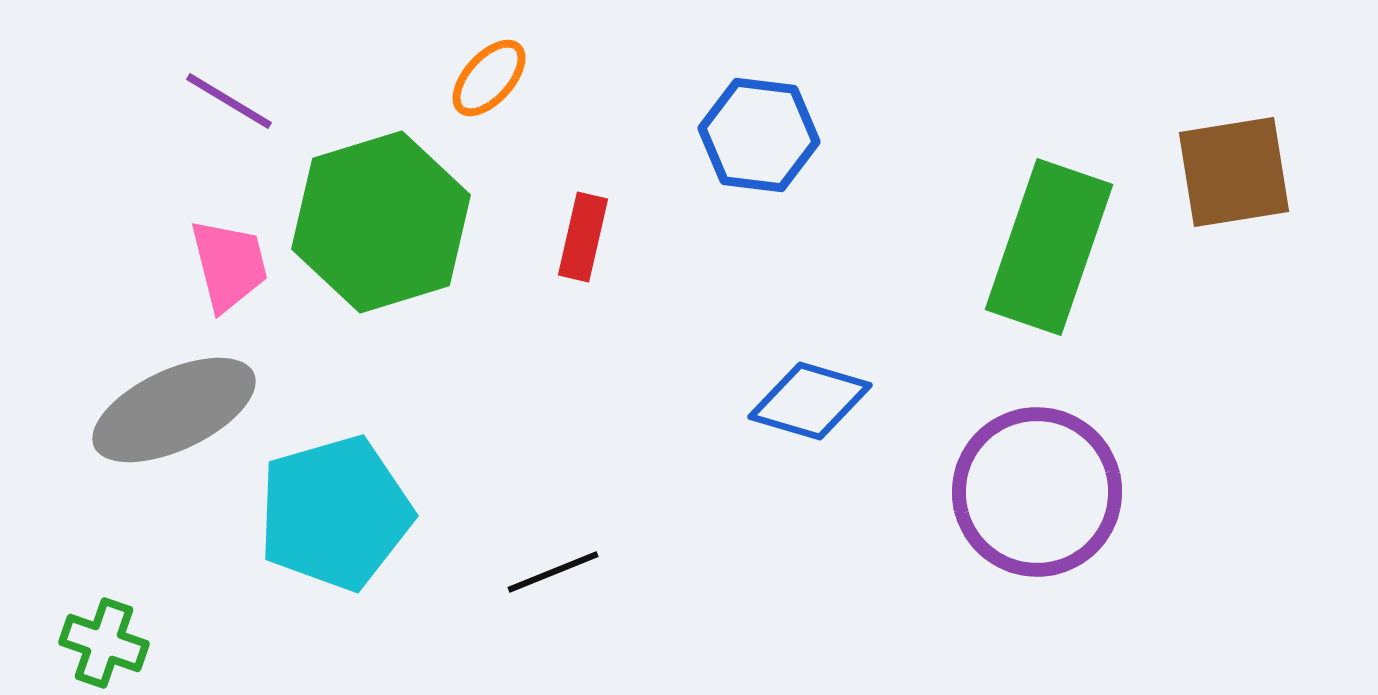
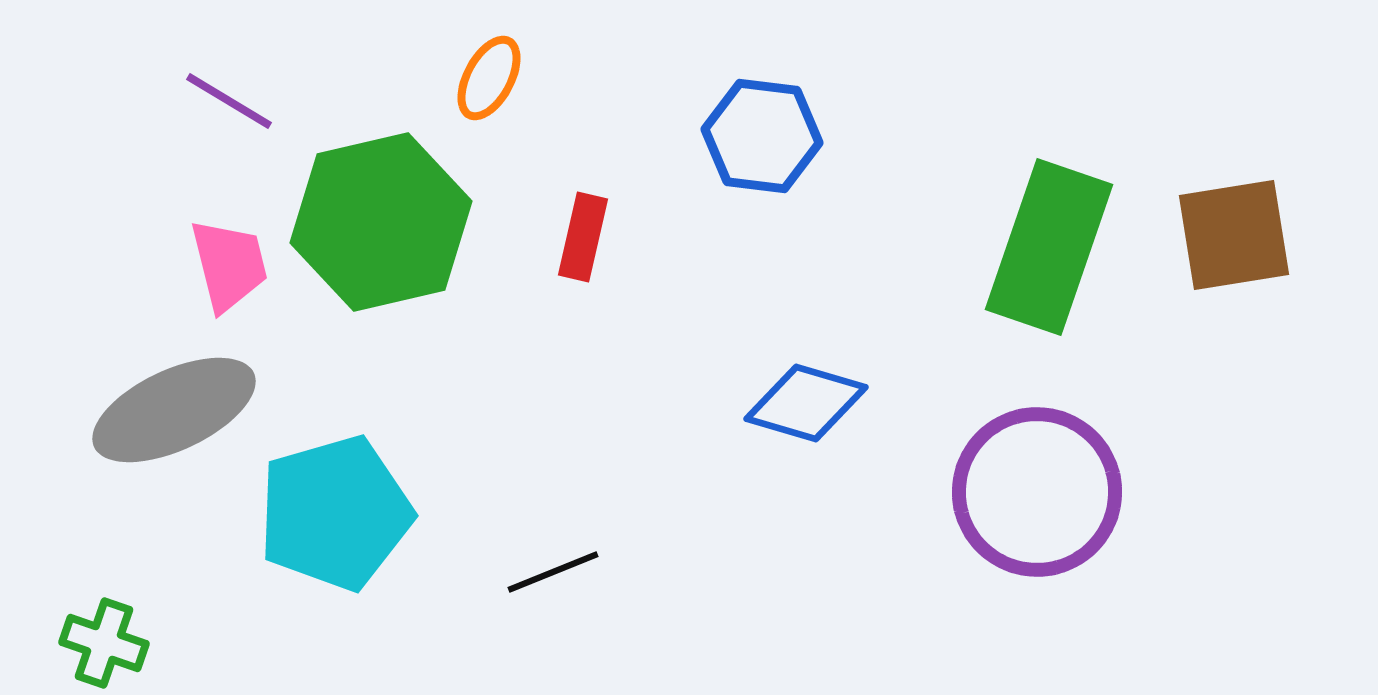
orange ellipse: rotated 14 degrees counterclockwise
blue hexagon: moved 3 px right, 1 px down
brown square: moved 63 px down
green hexagon: rotated 4 degrees clockwise
blue diamond: moved 4 px left, 2 px down
